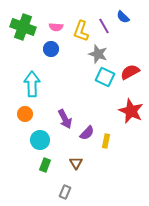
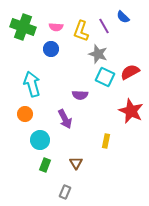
cyan arrow: rotated 15 degrees counterclockwise
purple semicircle: moved 7 px left, 38 px up; rotated 49 degrees clockwise
